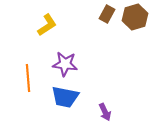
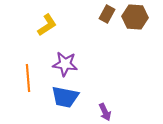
brown hexagon: rotated 20 degrees clockwise
